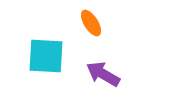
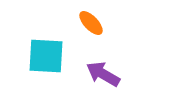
orange ellipse: rotated 12 degrees counterclockwise
